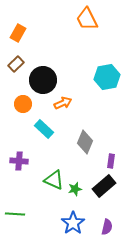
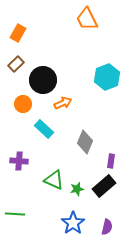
cyan hexagon: rotated 10 degrees counterclockwise
green star: moved 2 px right
